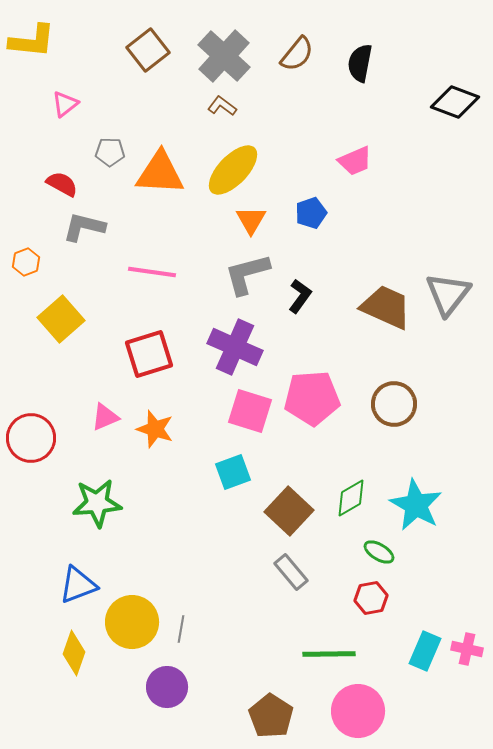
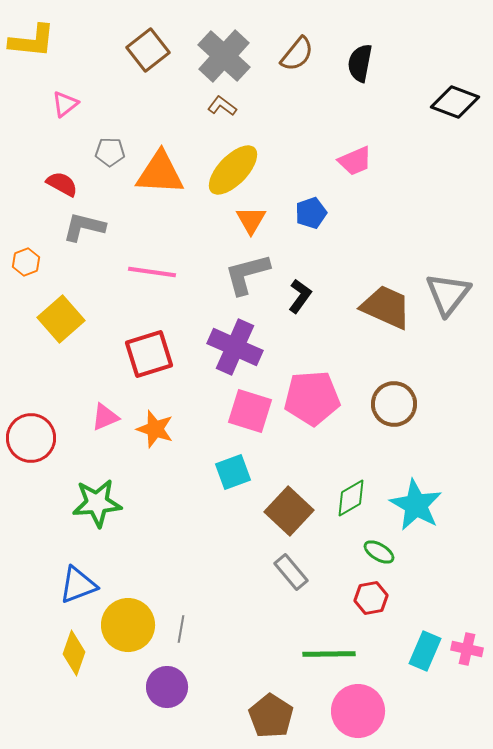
yellow circle at (132, 622): moved 4 px left, 3 px down
